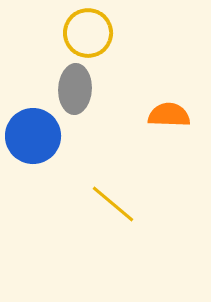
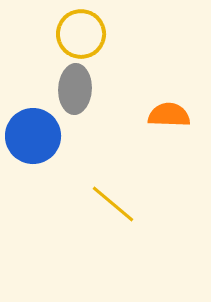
yellow circle: moved 7 px left, 1 px down
